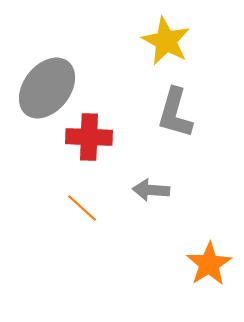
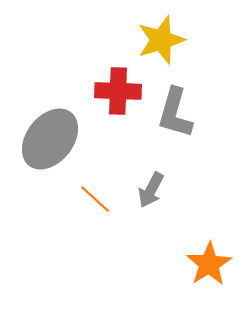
yellow star: moved 5 px left, 1 px up; rotated 27 degrees clockwise
gray ellipse: moved 3 px right, 51 px down
red cross: moved 29 px right, 46 px up
gray arrow: rotated 66 degrees counterclockwise
orange line: moved 13 px right, 9 px up
